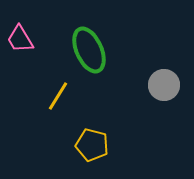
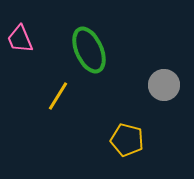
pink trapezoid: rotated 8 degrees clockwise
yellow pentagon: moved 35 px right, 5 px up
